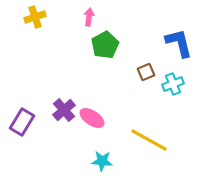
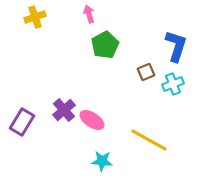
pink arrow: moved 3 px up; rotated 24 degrees counterclockwise
blue L-shape: moved 3 px left, 3 px down; rotated 32 degrees clockwise
pink ellipse: moved 2 px down
